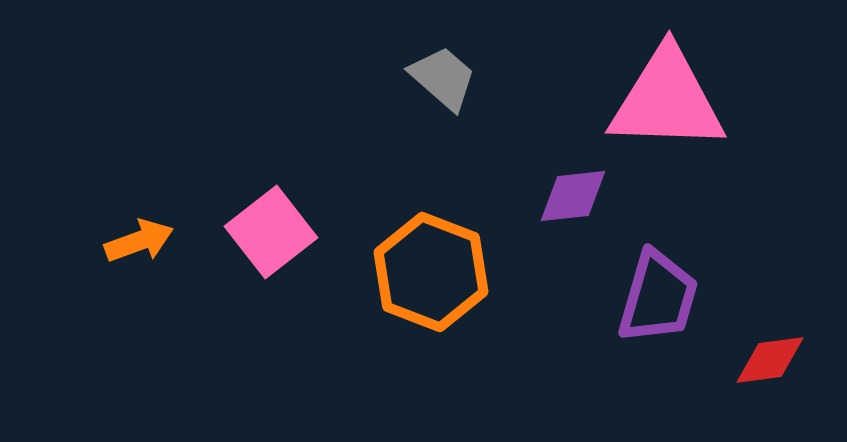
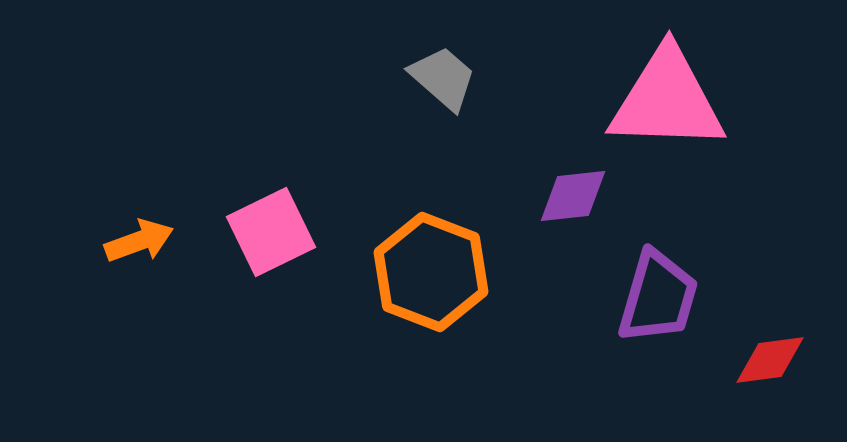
pink square: rotated 12 degrees clockwise
